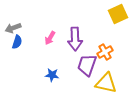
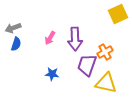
blue semicircle: moved 1 px left, 2 px down
blue star: moved 1 px up
